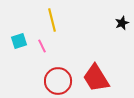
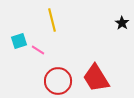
black star: rotated 16 degrees counterclockwise
pink line: moved 4 px left, 4 px down; rotated 32 degrees counterclockwise
